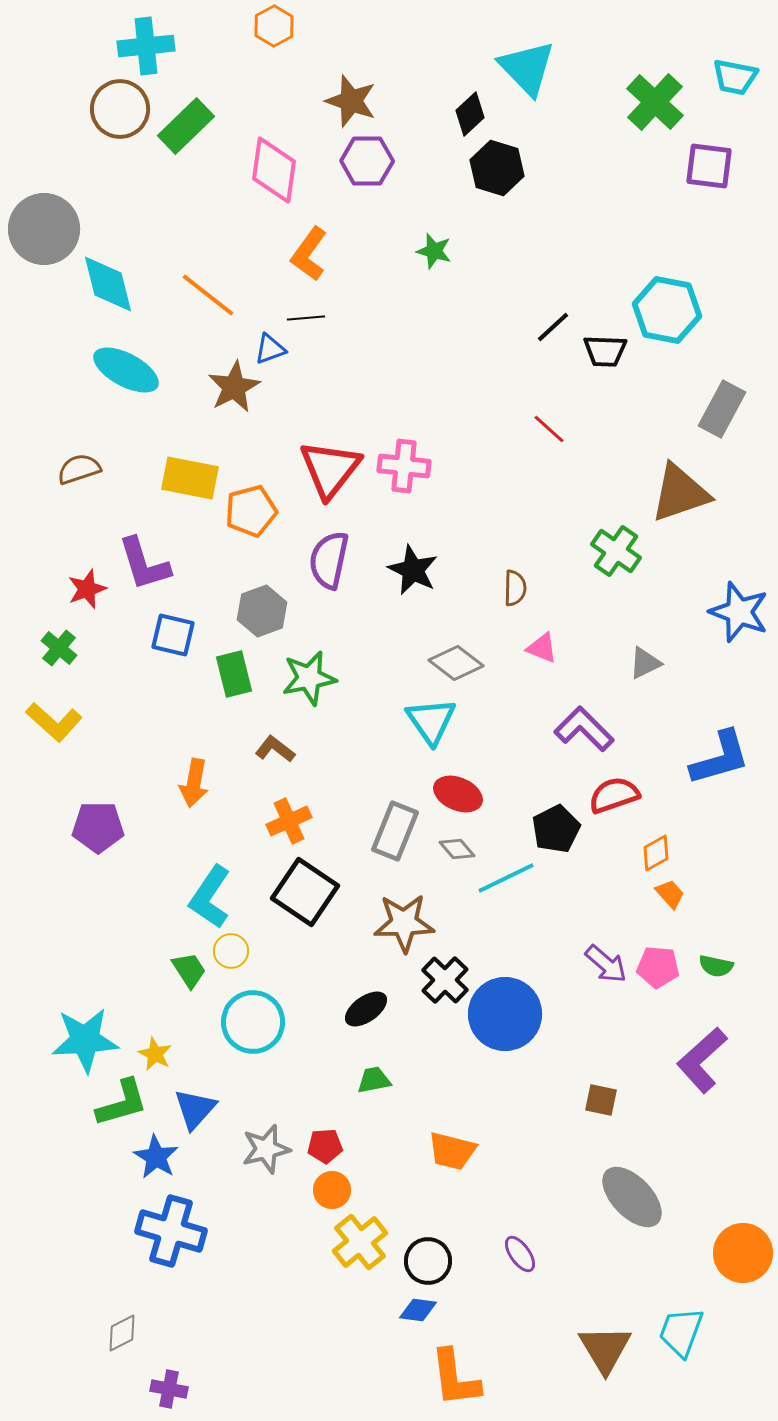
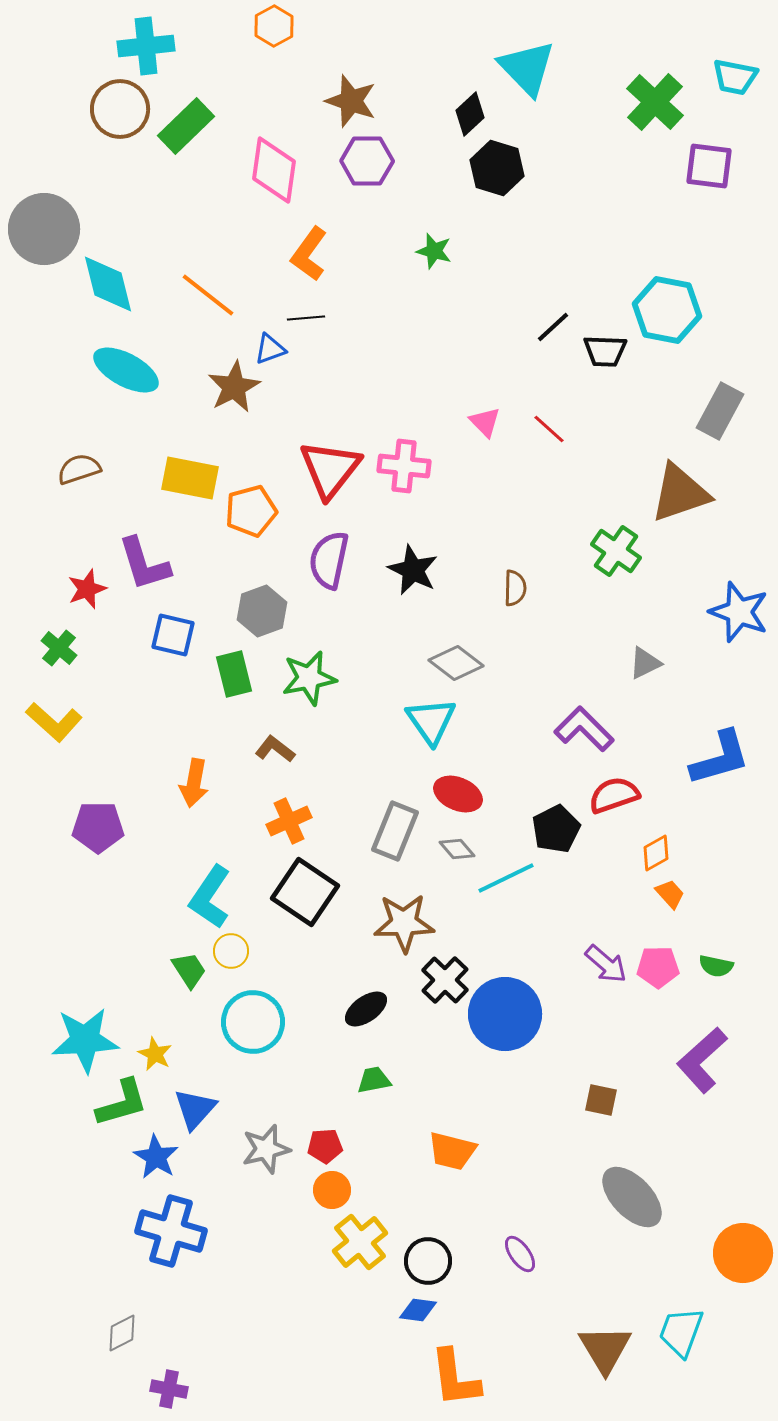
gray rectangle at (722, 409): moved 2 px left, 2 px down
pink triangle at (542, 648): moved 57 px left, 226 px up; rotated 24 degrees clockwise
pink pentagon at (658, 967): rotated 6 degrees counterclockwise
